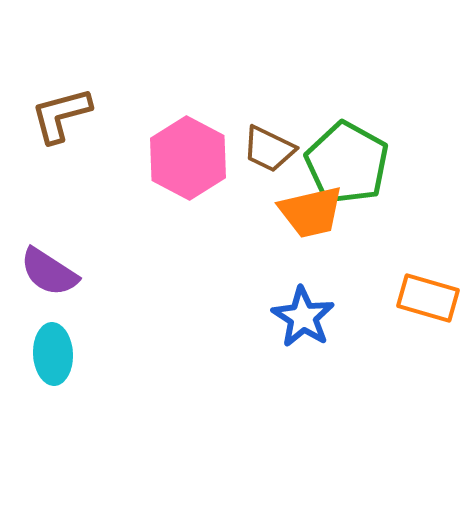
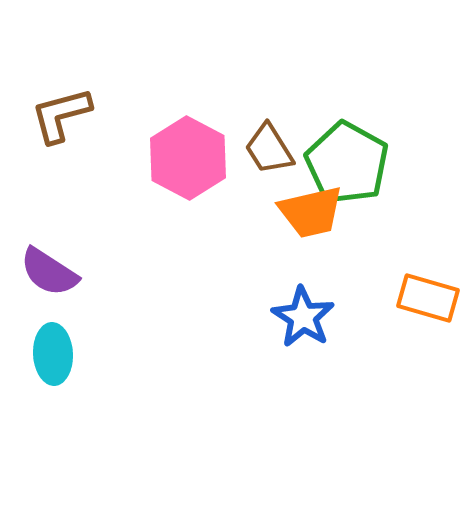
brown trapezoid: rotated 32 degrees clockwise
